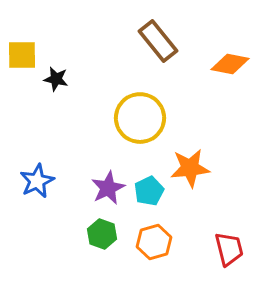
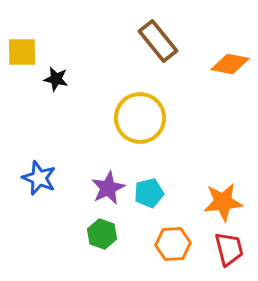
yellow square: moved 3 px up
orange star: moved 33 px right, 34 px down
blue star: moved 2 px right, 3 px up; rotated 24 degrees counterclockwise
cyan pentagon: moved 2 px down; rotated 12 degrees clockwise
orange hexagon: moved 19 px right, 2 px down; rotated 12 degrees clockwise
